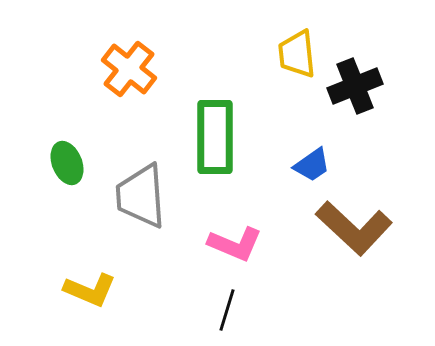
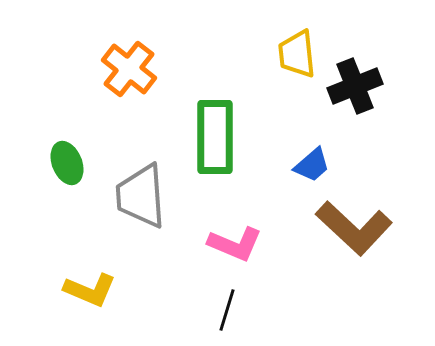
blue trapezoid: rotated 6 degrees counterclockwise
